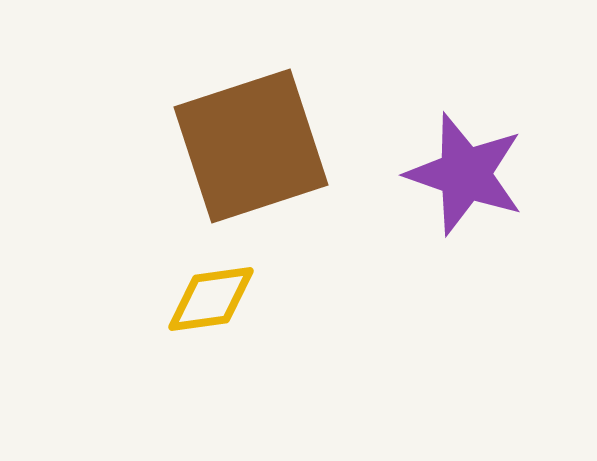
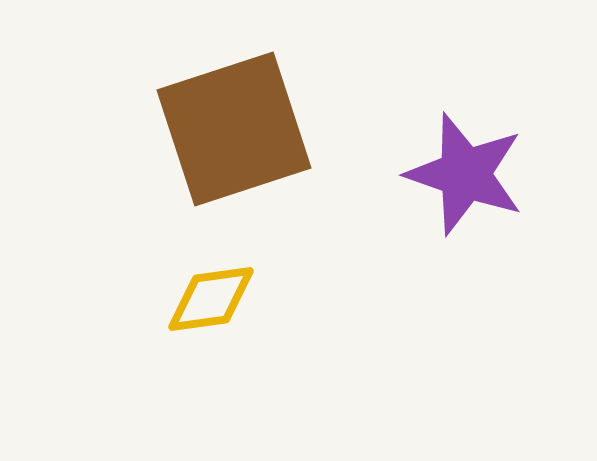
brown square: moved 17 px left, 17 px up
